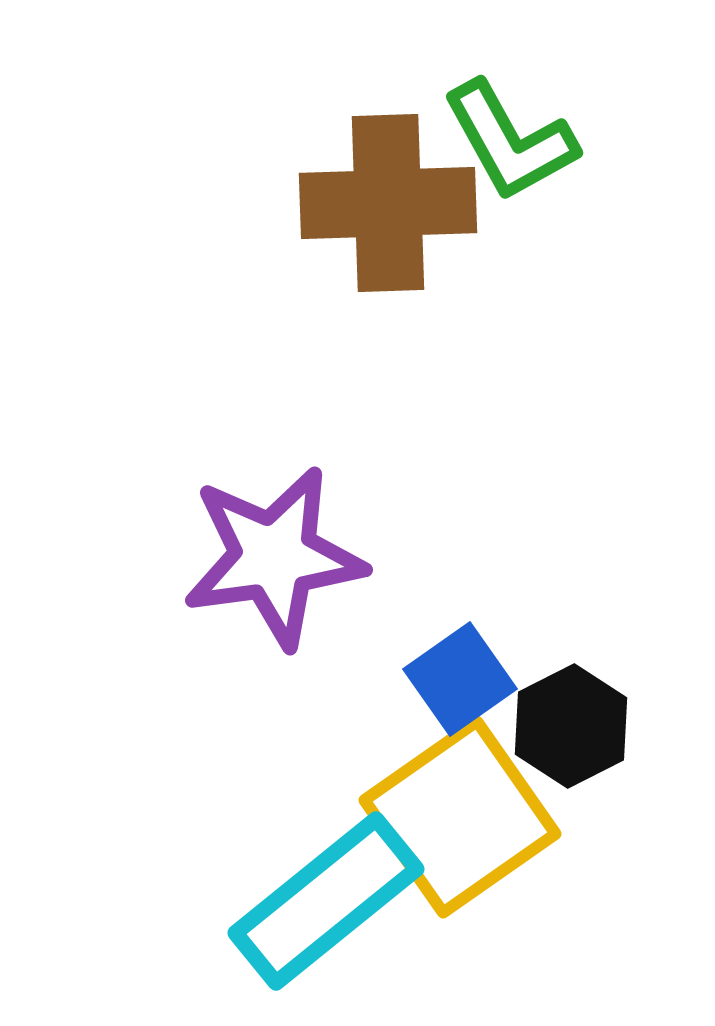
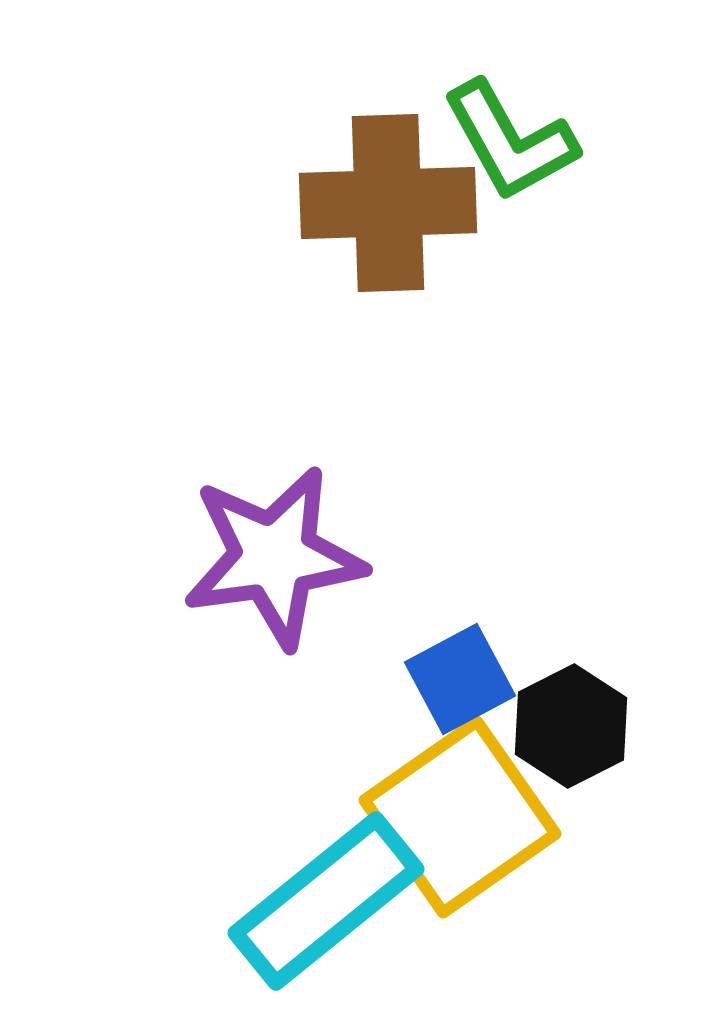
blue square: rotated 7 degrees clockwise
